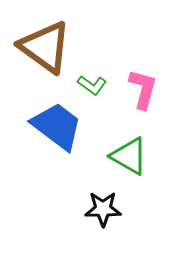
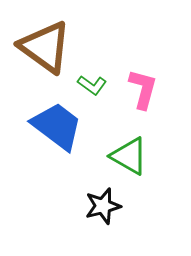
black star: moved 3 px up; rotated 15 degrees counterclockwise
